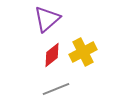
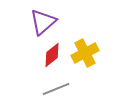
purple triangle: moved 4 px left, 3 px down
yellow cross: moved 2 px right, 1 px down
